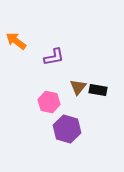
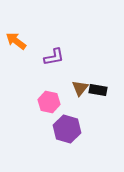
brown triangle: moved 2 px right, 1 px down
